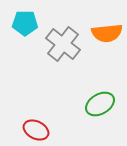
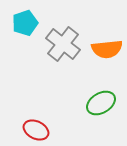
cyan pentagon: rotated 20 degrees counterclockwise
orange semicircle: moved 16 px down
green ellipse: moved 1 px right, 1 px up
